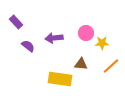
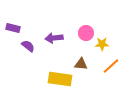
purple rectangle: moved 3 px left, 6 px down; rotated 32 degrees counterclockwise
yellow star: moved 1 px down
